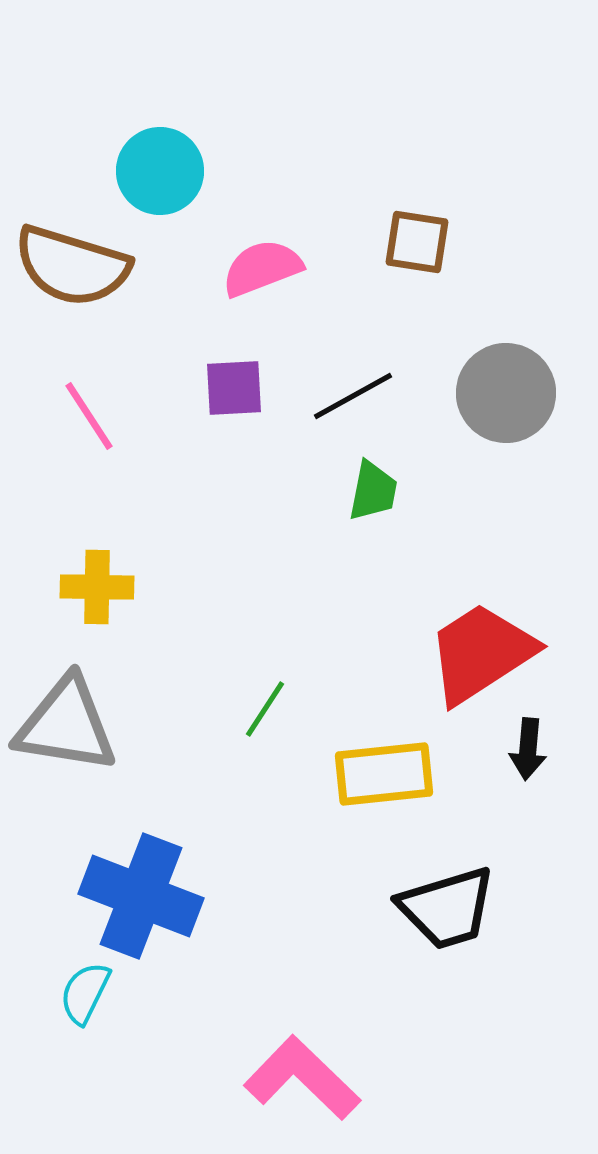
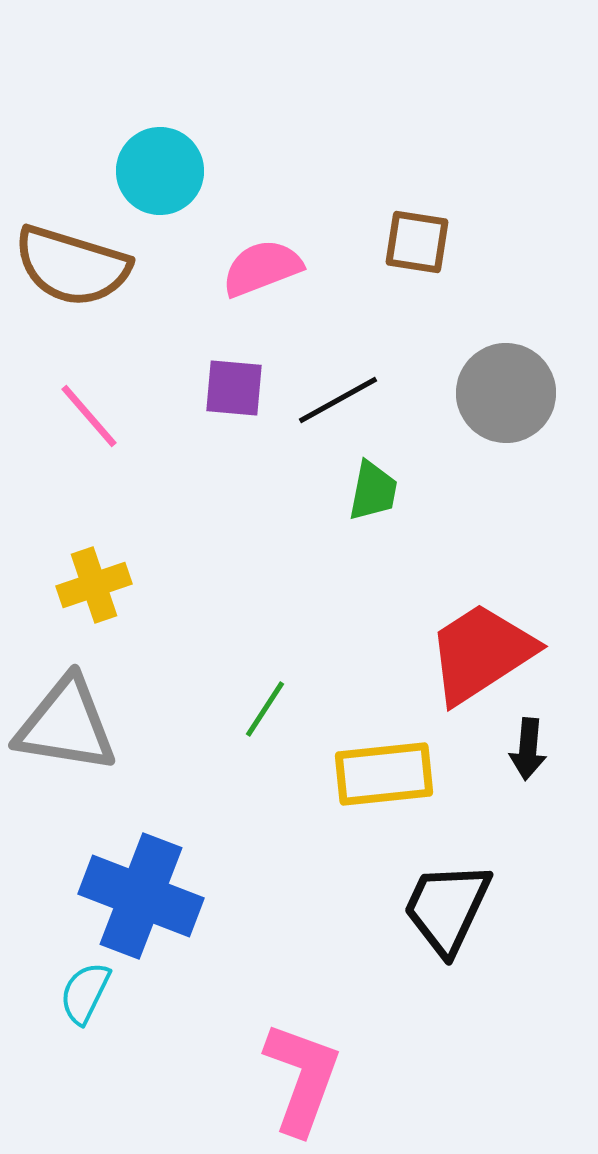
purple square: rotated 8 degrees clockwise
black line: moved 15 px left, 4 px down
pink line: rotated 8 degrees counterclockwise
yellow cross: moved 3 px left, 2 px up; rotated 20 degrees counterclockwise
black trapezoid: rotated 132 degrees clockwise
pink L-shape: rotated 66 degrees clockwise
